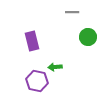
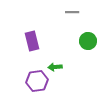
green circle: moved 4 px down
purple hexagon: rotated 20 degrees counterclockwise
